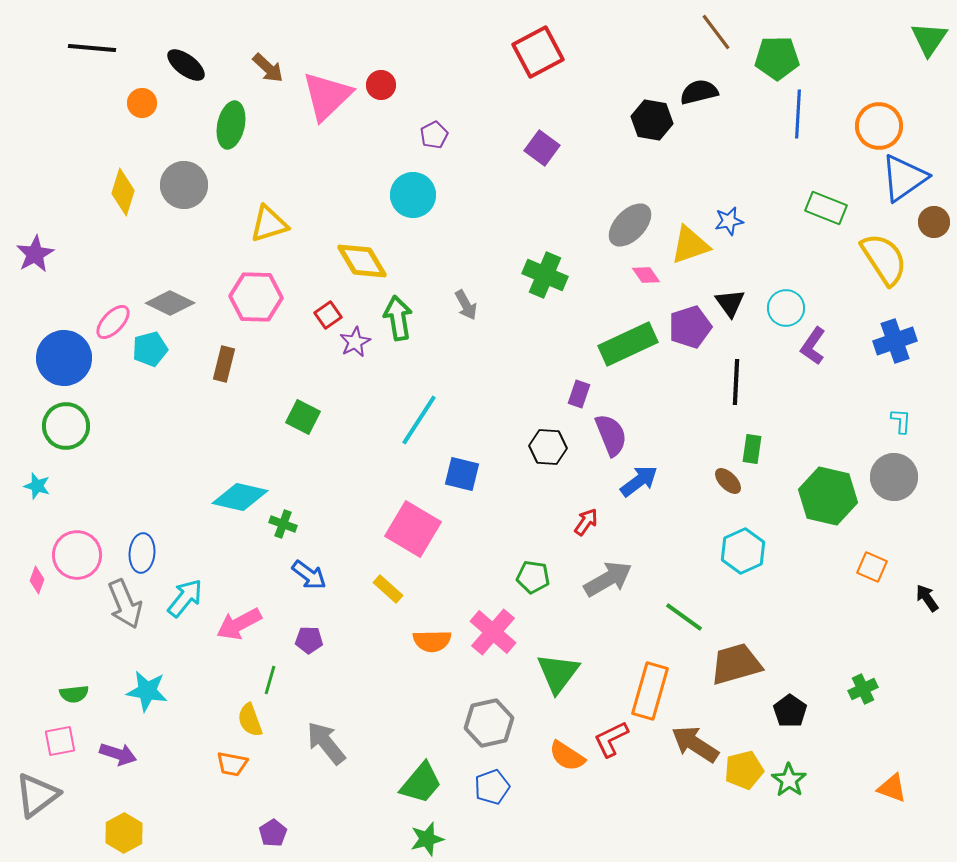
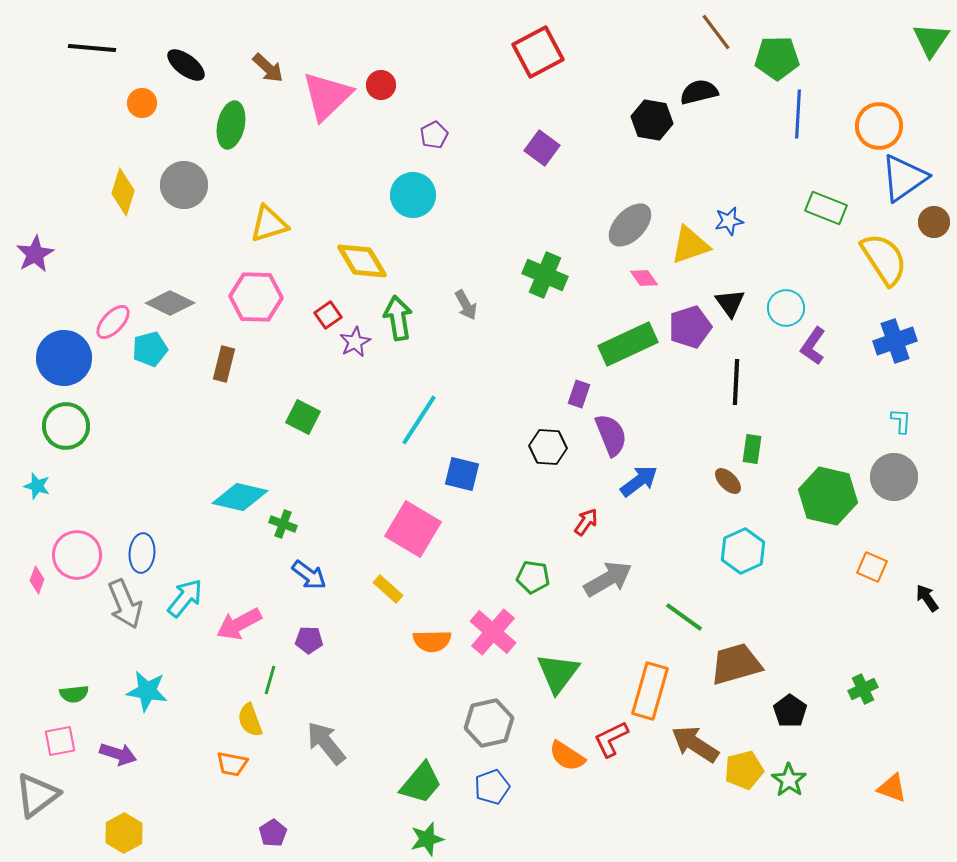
green triangle at (929, 39): moved 2 px right, 1 px down
pink diamond at (646, 275): moved 2 px left, 3 px down
